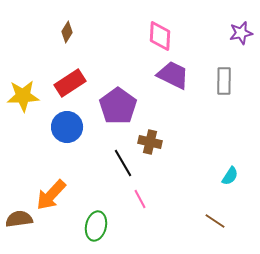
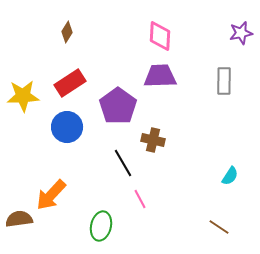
purple trapezoid: moved 13 px left, 1 px down; rotated 28 degrees counterclockwise
brown cross: moved 3 px right, 2 px up
brown line: moved 4 px right, 6 px down
green ellipse: moved 5 px right
